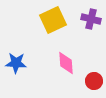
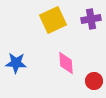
purple cross: rotated 24 degrees counterclockwise
